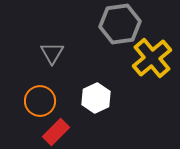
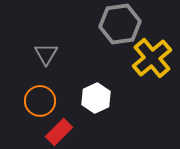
gray triangle: moved 6 px left, 1 px down
red rectangle: moved 3 px right
